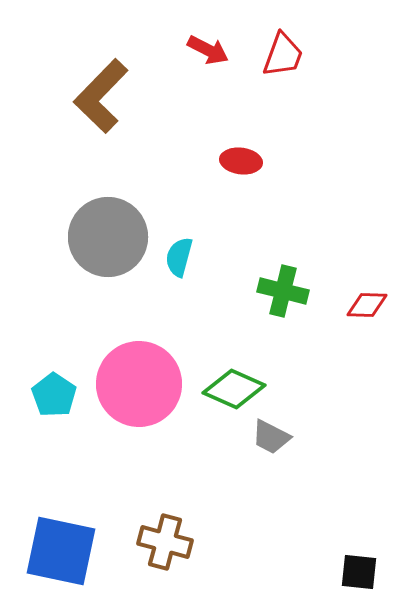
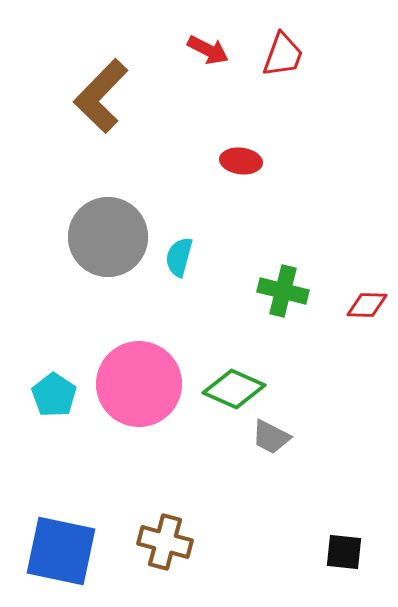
black square: moved 15 px left, 20 px up
